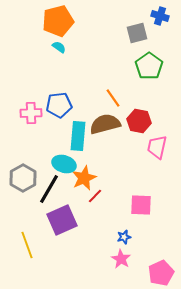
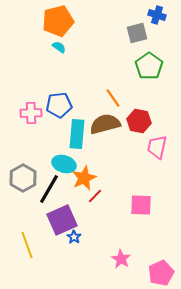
blue cross: moved 3 px left, 1 px up
cyan rectangle: moved 1 px left, 2 px up
blue star: moved 50 px left; rotated 24 degrees counterclockwise
